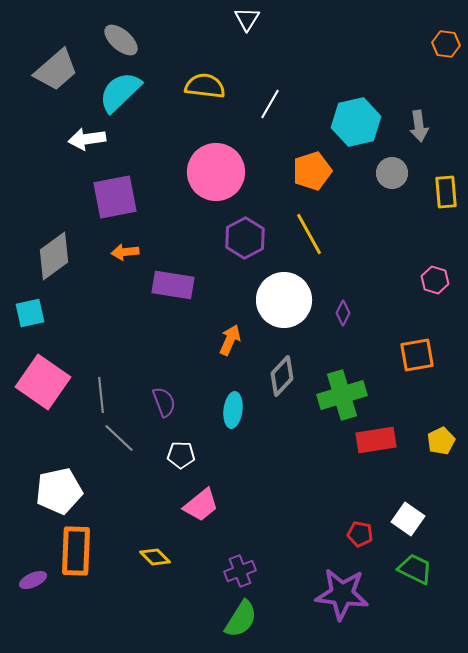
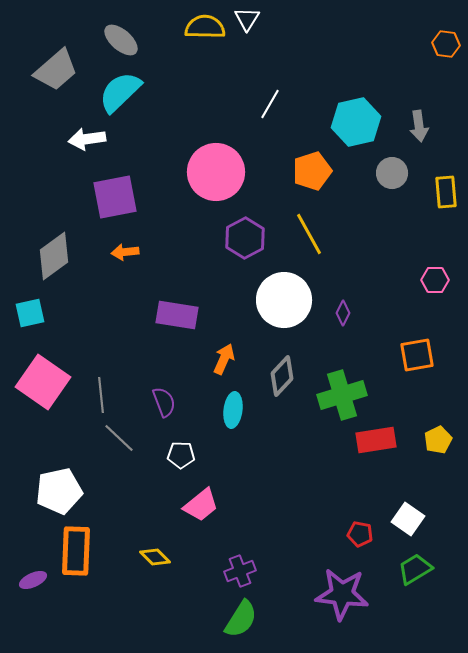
yellow semicircle at (205, 86): moved 59 px up; rotated 6 degrees counterclockwise
pink hexagon at (435, 280): rotated 16 degrees counterclockwise
purple rectangle at (173, 285): moved 4 px right, 30 px down
orange arrow at (230, 340): moved 6 px left, 19 px down
yellow pentagon at (441, 441): moved 3 px left, 1 px up
green trapezoid at (415, 569): rotated 57 degrees counterclockwise
